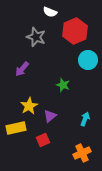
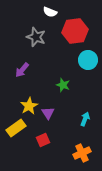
red hexagon: rotated 15 degrees clockwise
purple arrow: moved 1 px down
purple triangle: moved 2 px left, 3 px up; rotated 24 degrees counterclockwise
yellow rectangle: rotated 24 degrees counterclockwise
